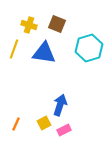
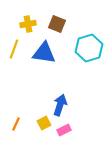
yellow cross: moved 1 px left, 1 px up; rotated 28 degrees counterclockwise
